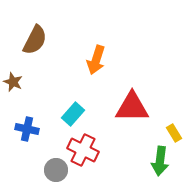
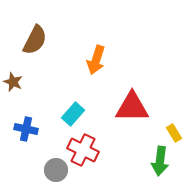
blue cross: moved 1 px left
